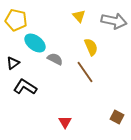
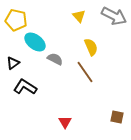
gray arrow: moved 5 px up; rotated 15 degrees clockwise
cyan ellipse: moved 1 px up
brown square: rotated 16 degrees counterclockwise
